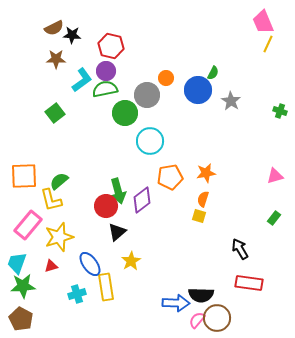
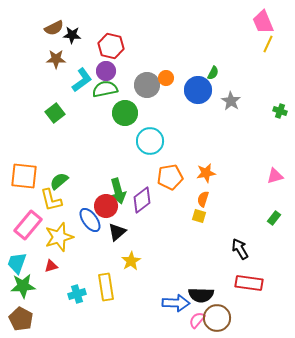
gray circle at (147, 95): moved 10 px up
orange square at (24, 176): rotated 8 degrees clockwise
blue ellipse at (90, 264): moved 44 px up
